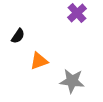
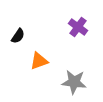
purple cross: moved 1 px right, 14 px down; rotated 12 degrees counterclockwise
gray star: moved 2 px right, 1 px down
